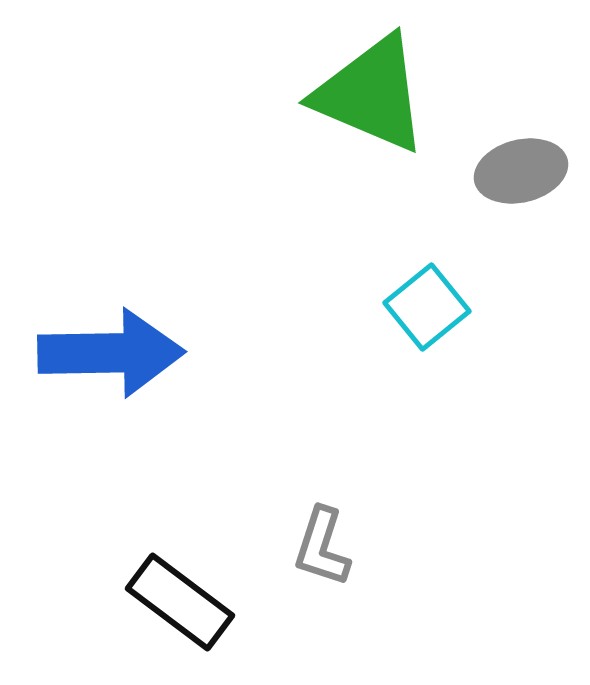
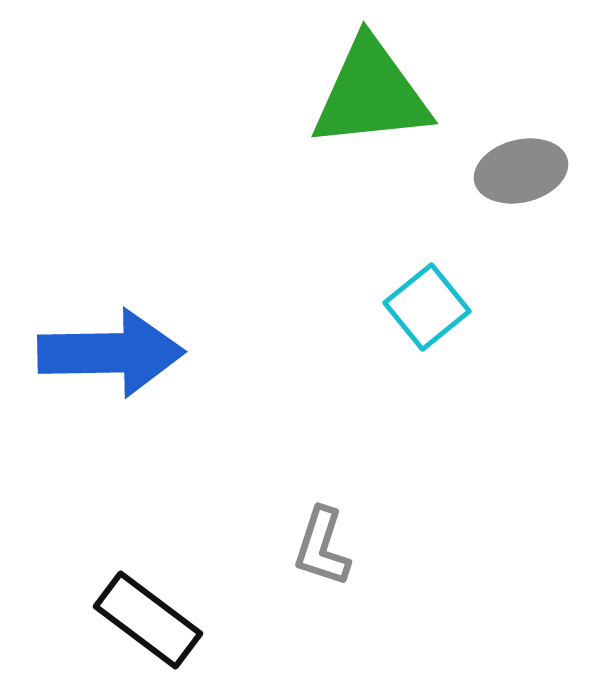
green triangle: rotated 29 degrees counterclockwise
black rectangle: moved 32 px left, 18 px down
